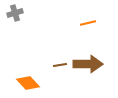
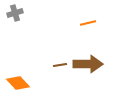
orange diamond: moved 10 px left
